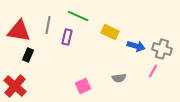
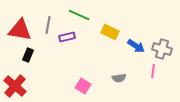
green line: moved 1 px right, 1 px up
red triangle: moved 1 px right, 1 px up
purple rectangle: rotated 63 degrees clockwise
blue arrow: rotated 18 degrees clockwise
pink line: rotated 24 degrees counterclockwise
pink square: rotated 35 degrees counterclockwise
